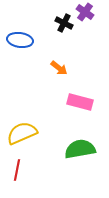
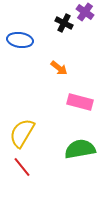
yellow semicircle: rotated 36 degrees counterclockwise
red line: moved 5 px right, 3 px up; rotated 50 degrees counterclockwise
